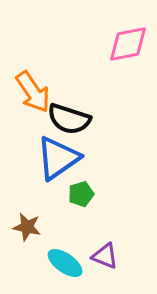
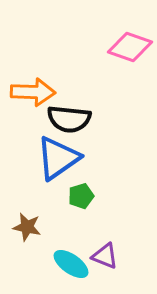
pink diamond: moved 2 px right, 3 px down; rotated 30 degrees clockwise
orange arrow: rotated 54 degrees counterclockwise
black semicircle: rotated 12 degrees counterclockwise
green pentagon: moved 2 px down
cyan ellipse: moved 6 px right, 1 px down
